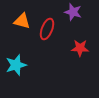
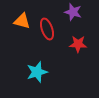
red ellipse: rotated 40 degrees counterclockwise
red star: moved 2 px left, 4 px up
cyan star: moved 21 px right, 7 px down
